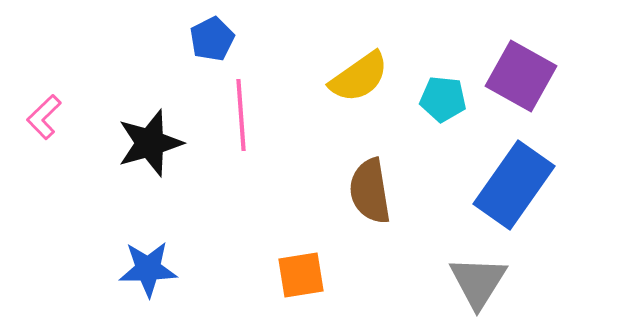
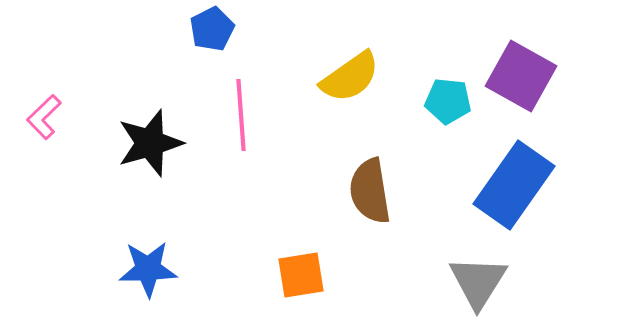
blue pentagon: moved 10 px up
yellow semicircle: moved 9 px left
cyan pentagon: moved 5 px right, 2 px down
